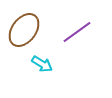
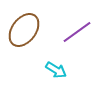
cyan arrow: moved 14 px right, 6 px down
